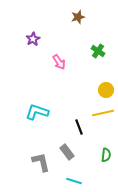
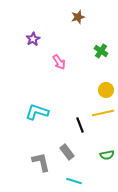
green cross: moved 3 px right
black line: moved 1 px right, 2 px up
green semicircle: moved 1 px right; rotated 72 degrees clockwise
